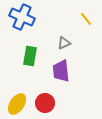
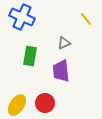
yellow ellipse: moved 1 px down
